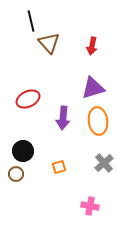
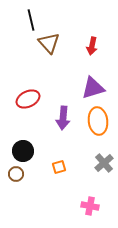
black line: moved 1 px up
